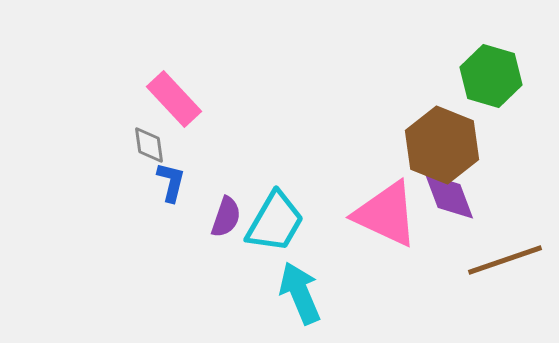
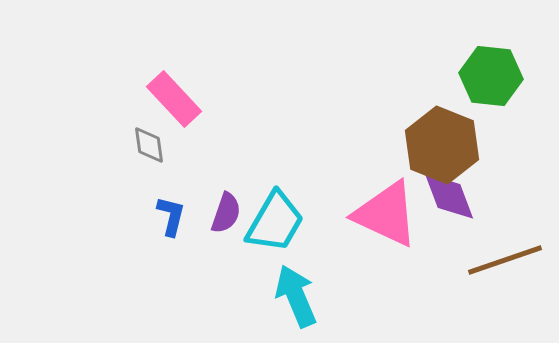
green hexagon: rotated 10 degrees counterclockwise
blue L-shape: moved 34 px down
purple semicircle: moved 4 px up
cyan arrow: moved 4 px left, 3 px down
